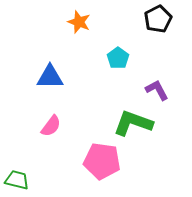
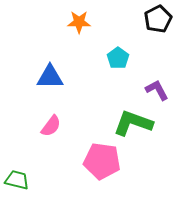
orange star: rotated 20 degrees counterclockwise
